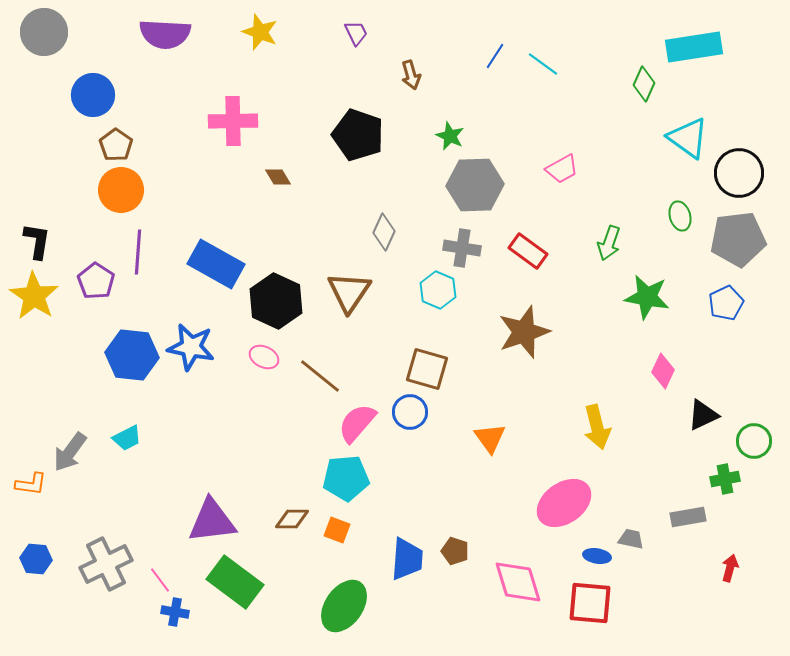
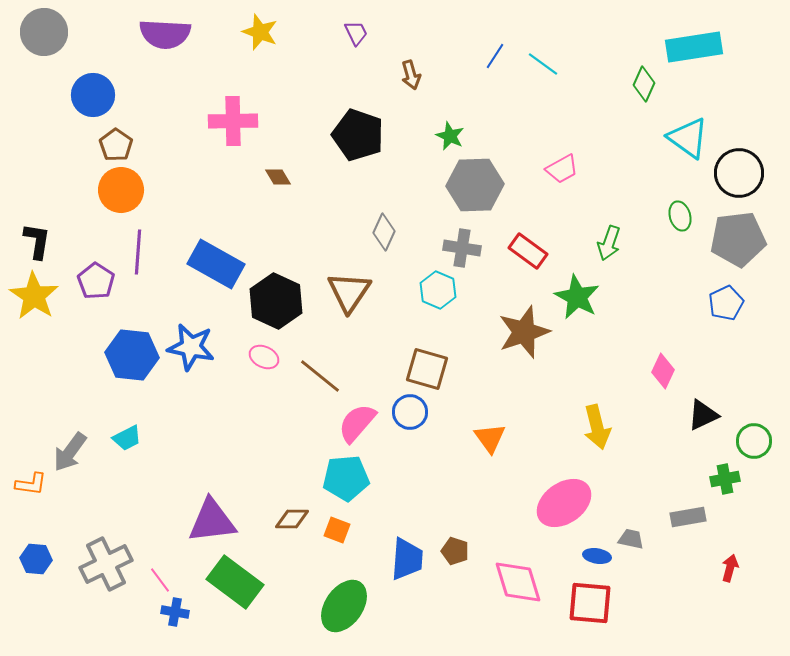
green star at (647, 297): moved 70 px left; rotated 18 degrees clockwise
